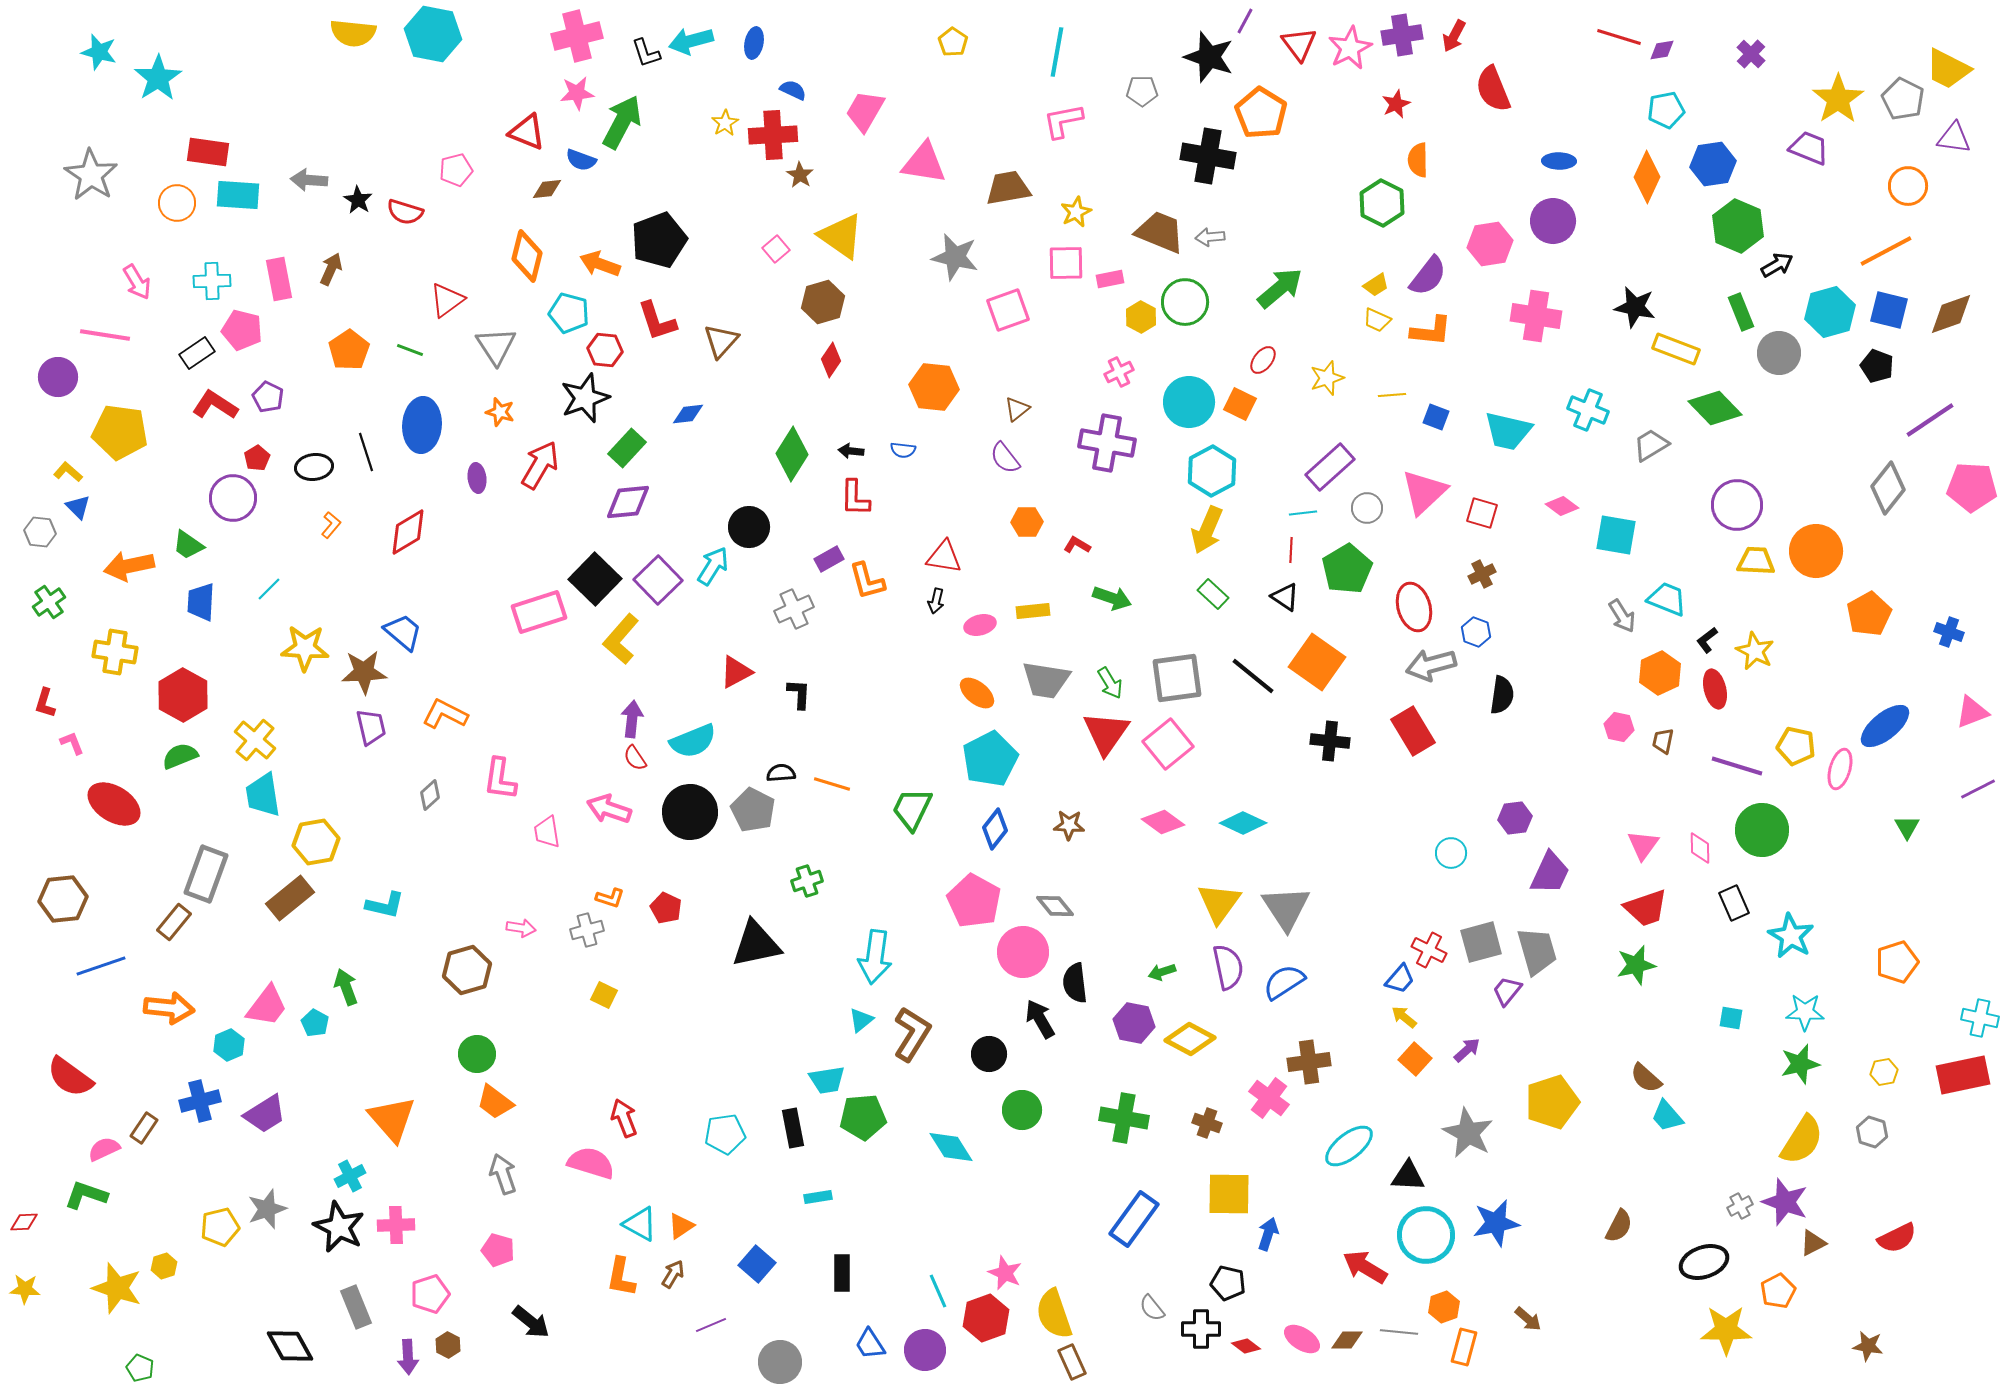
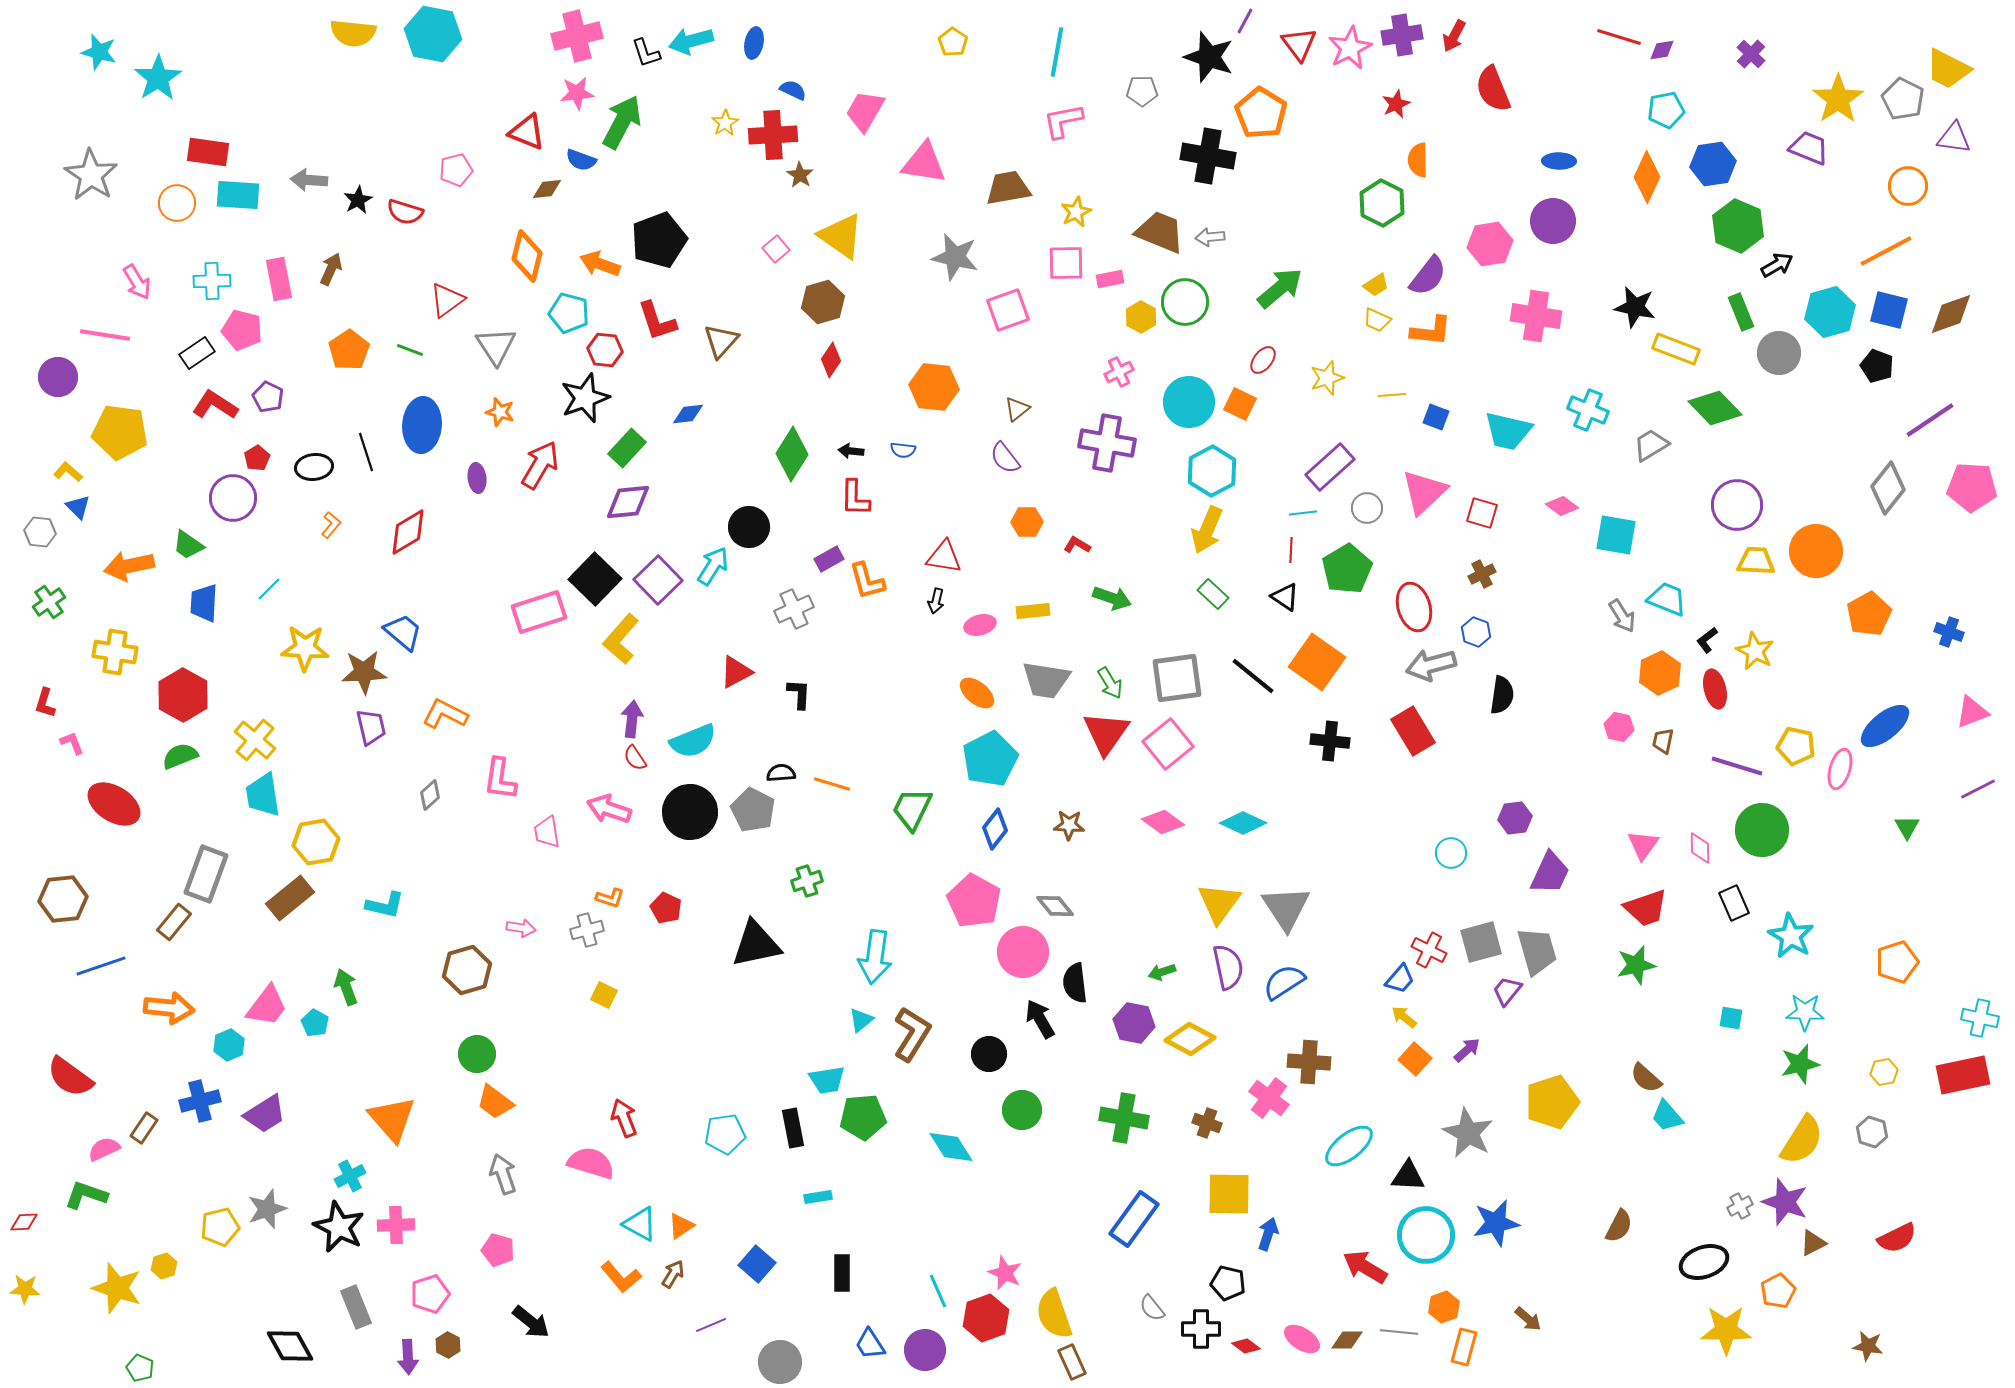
black star at (358, 200): rotated 12 degrees clockwise
blue trapezoid at (201, 602): moved 3 px right, 1 px down
brown cross at (1309, 1062): rotated 12 degrees clockwise
orange L-shape at (621, 1277): rotated 51 degrees counterclockwise
